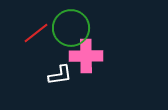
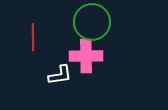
green circle: moved 21 px right, 6 px up
red line: moved 3 px left, 4 px down; rotated 52 degrees counterclockwise
